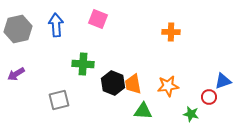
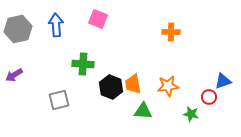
purple arrow: moved 2 px left, 1 px down
black hexagon: moved 2 px left, 4 px down
